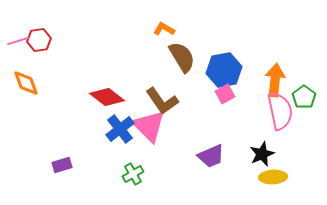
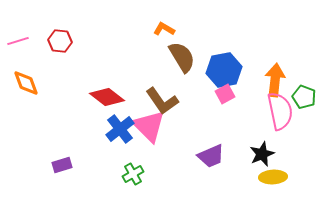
red hexagon: moved 21 px right, 1 px down; rotated 15 degrees clockwise
green pentagon: rotated 15 degrees counterclockwise
